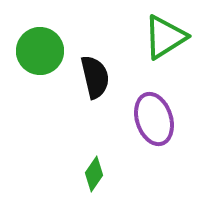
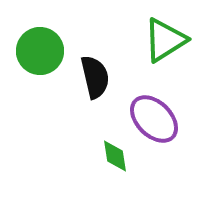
green triangle: moved 3 px down
purple ellipse: rotated 27 degrees counterclockwise
green diamond: moved 21 px right, 18 px up; rotated 44 degrees counterclockwise
